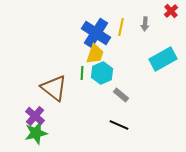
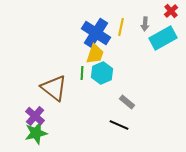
cyan rectangle: moved 21 px up
gray rectangle: moved 6 px right, 7 px down
